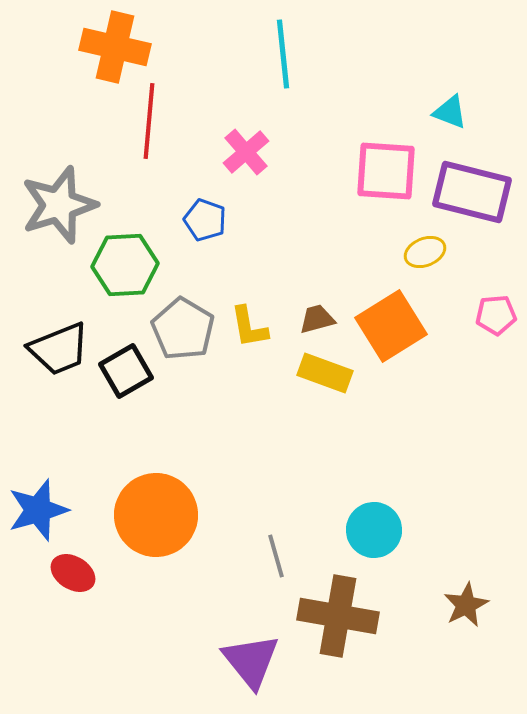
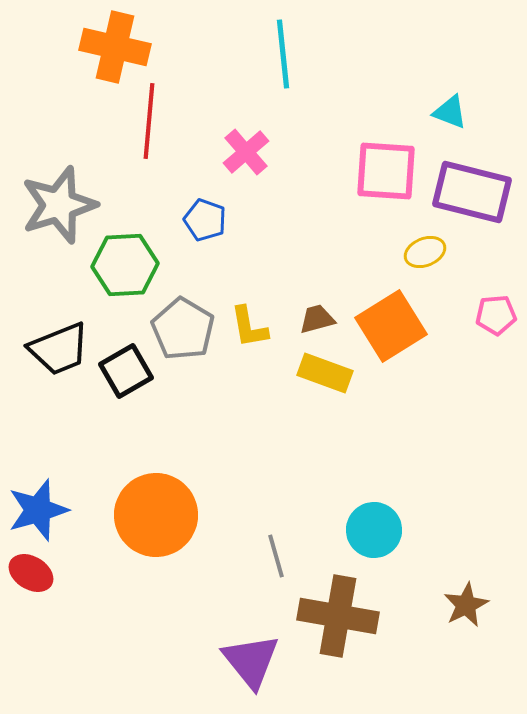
red ellipse: moved 42 px left
